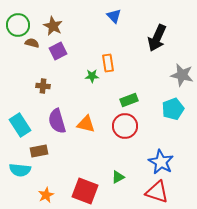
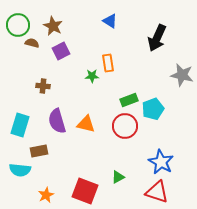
blue triangle: moved 4 px left, 5 px down; rotated 14 degrees counterclockwise
purple square: moved 3 px right
cyan pentagon: moved 20 px left
cyan rectangle: rotated 50 degrees clockwise
